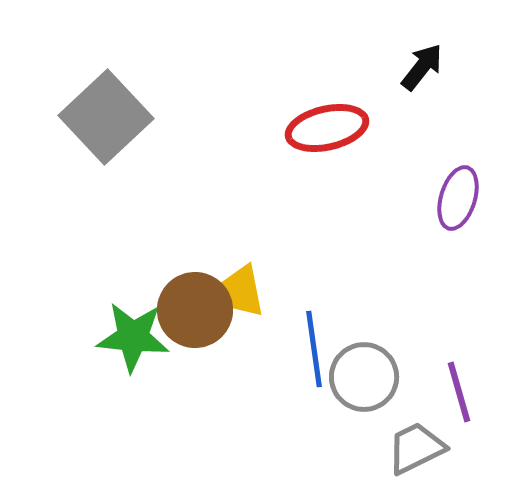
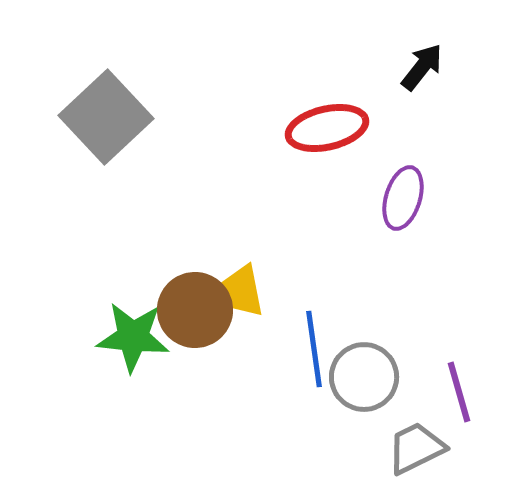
purple ellipse: moved 55 px left
